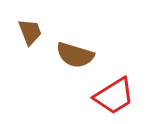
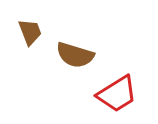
red trapezoid: moved 3 px right, 2 px up
